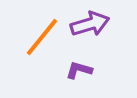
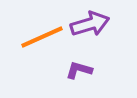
orange line: rotated 27 degrees clockwise
